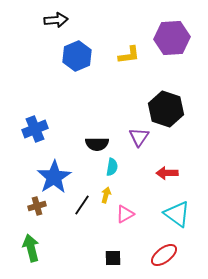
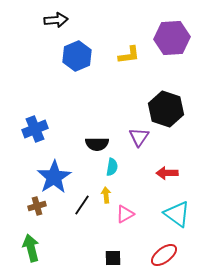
yellow arrow: rotated 21 degrees counterclockwise
